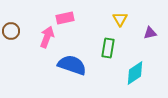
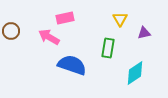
purple triangle: moved 6 px left
pink arrow: moved 2 px right; rotated 80 degrees counterclockwise
